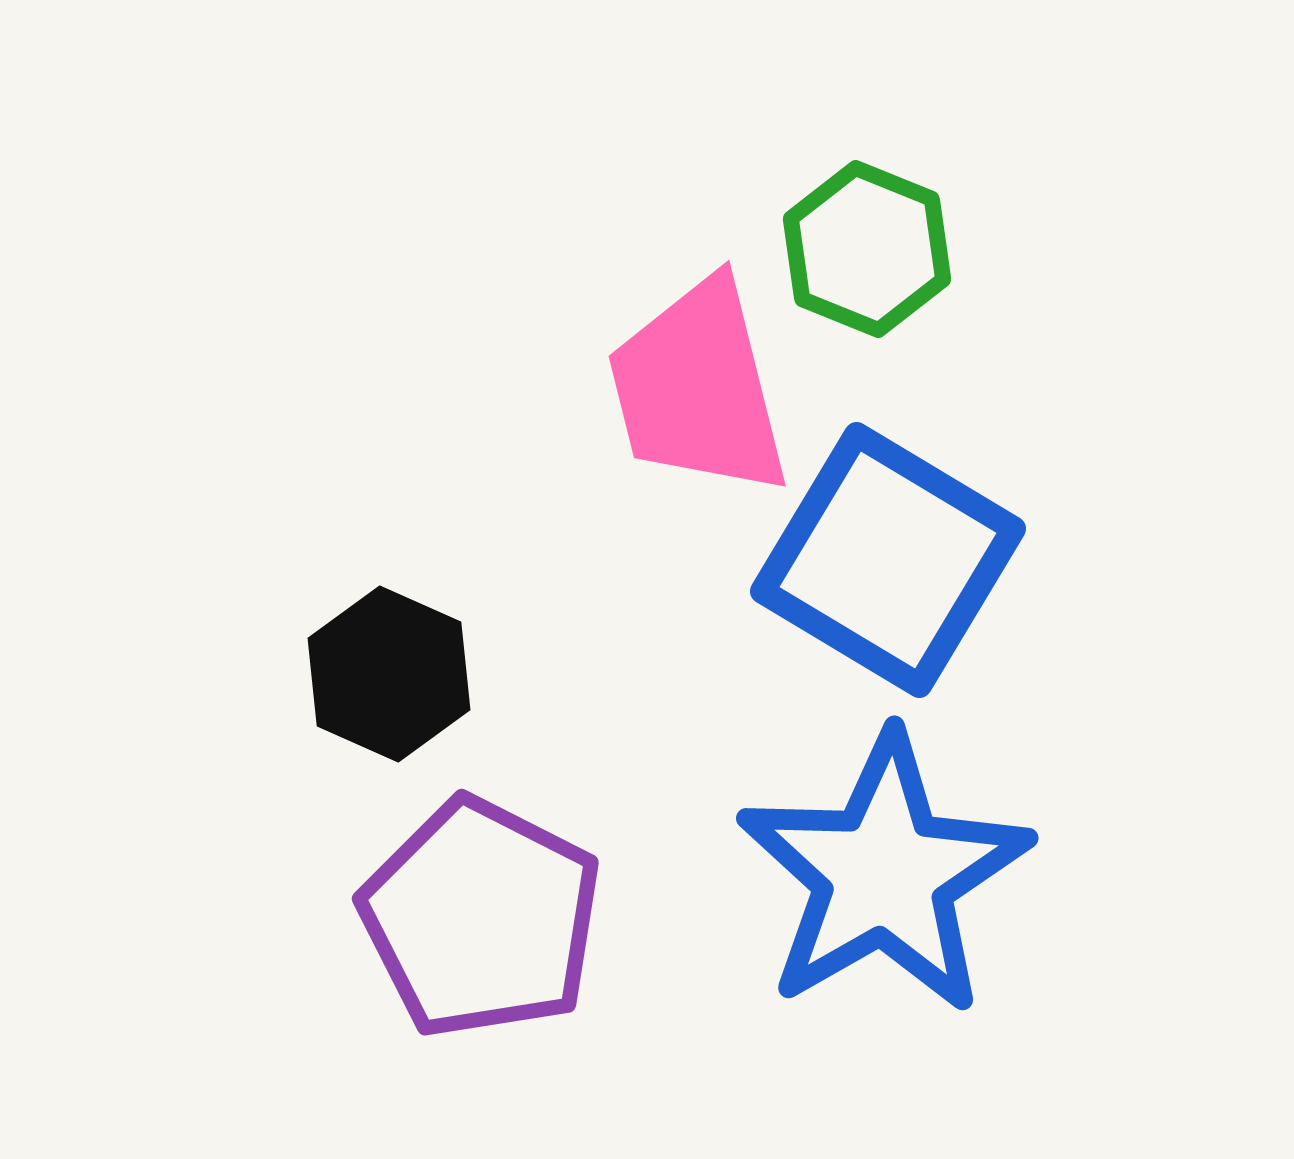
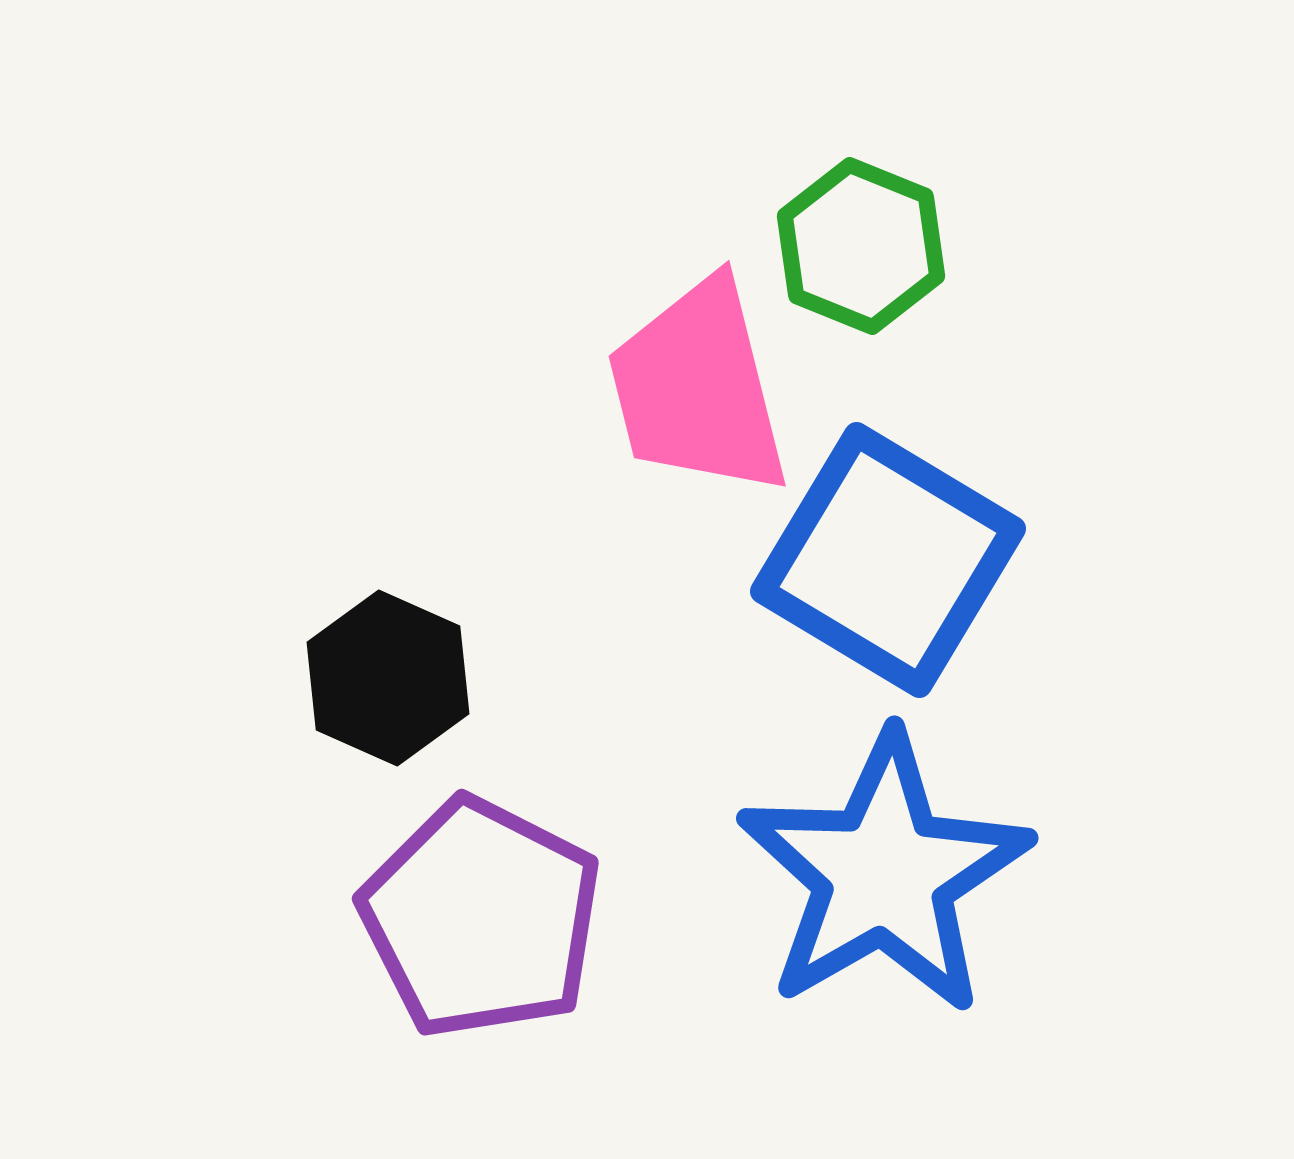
green hexagon: moved 6 px left, 3 px up
black hexagon: moved 1 px left, 4 px down
